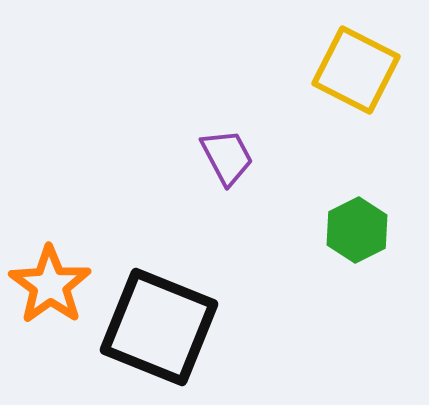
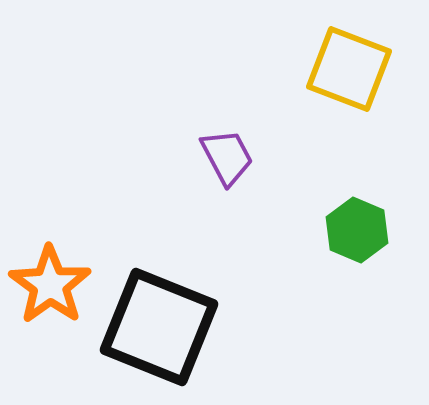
yellow square: moved 7 px left, 1 px up; rotated 6 degrees counterclockwise
green hexagon: rotated 10 degrees counterclockwise
